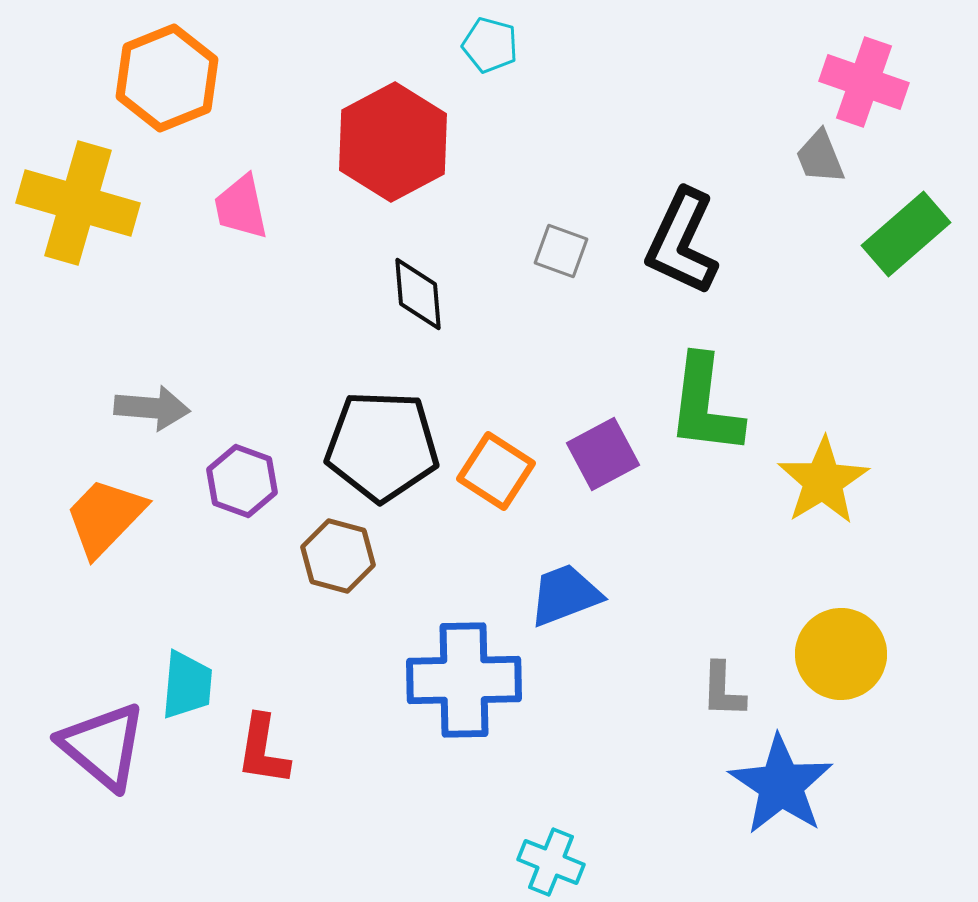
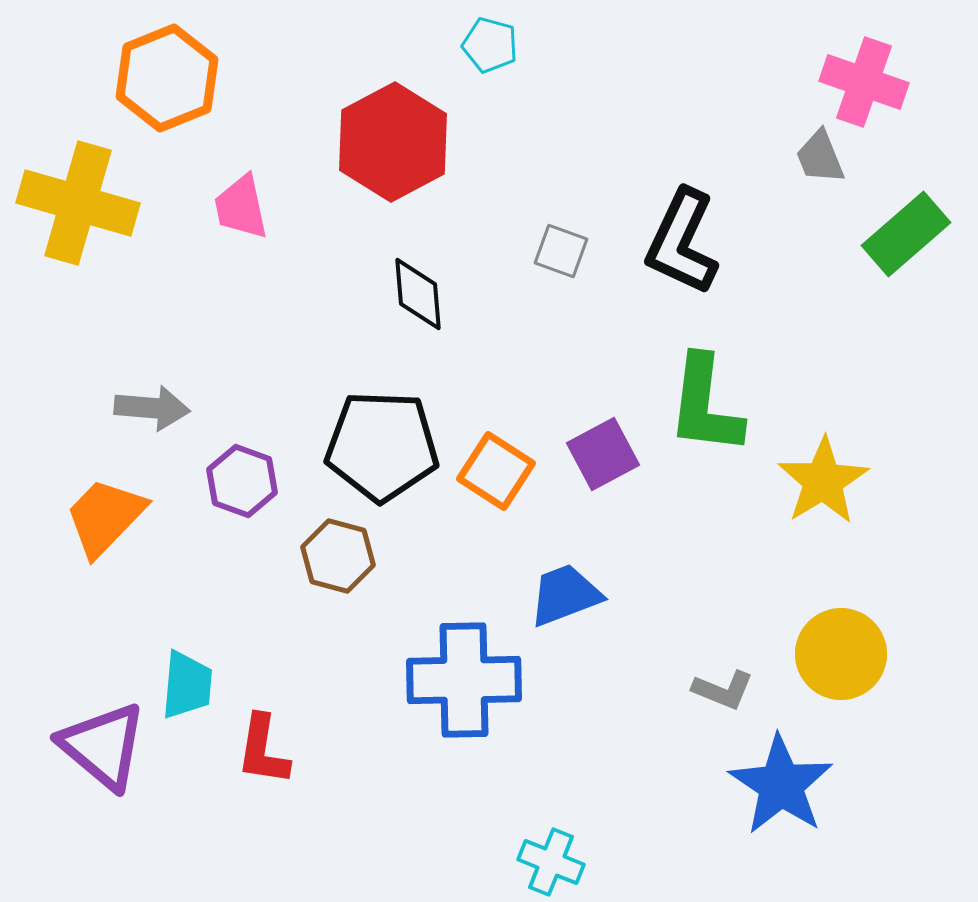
gray L-shape: rotated 70 degrees counterclockwise
